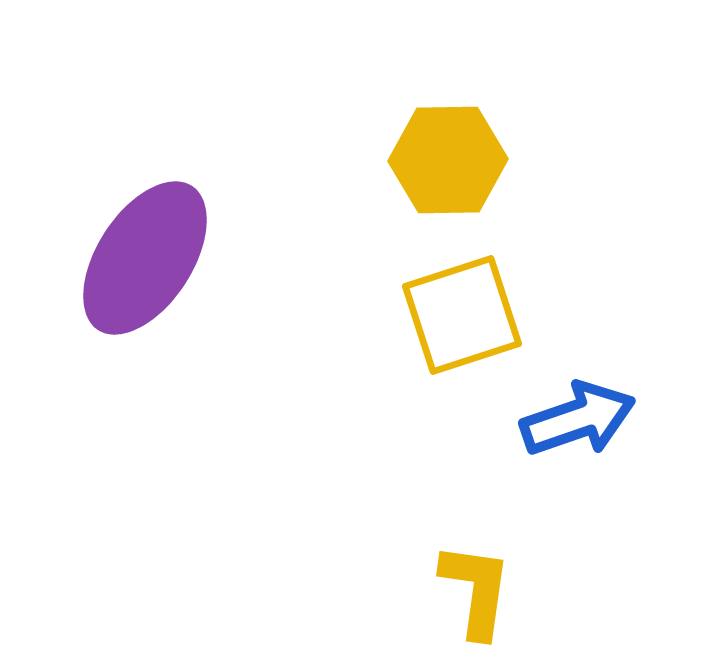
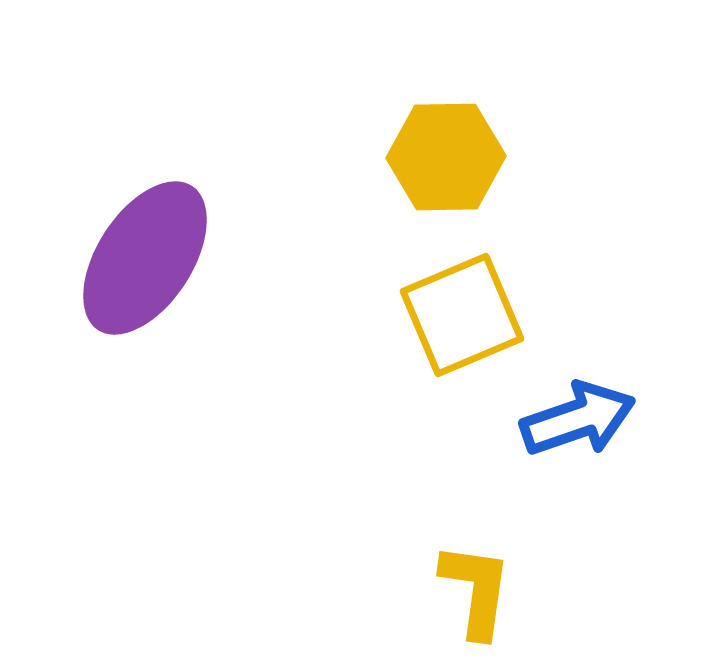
yellow hexagon: moved 2 px left, 3 px up
yellow square: rotated 5 degrees counterclockwise
